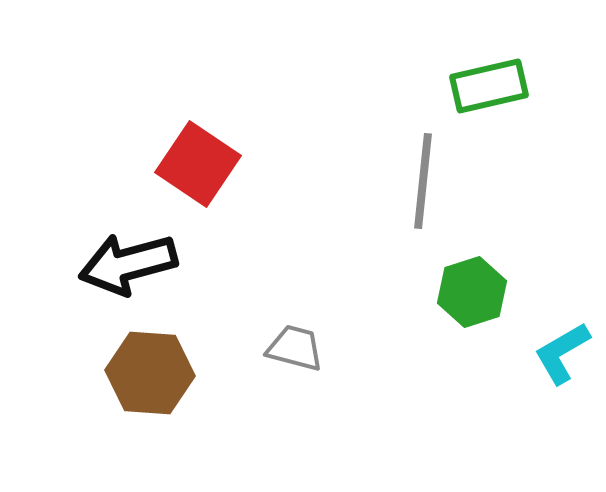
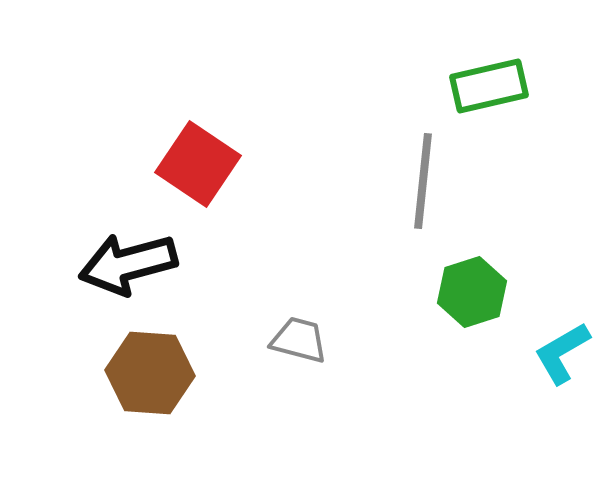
gray trapezoid: moved 4 px right, 8 px up
